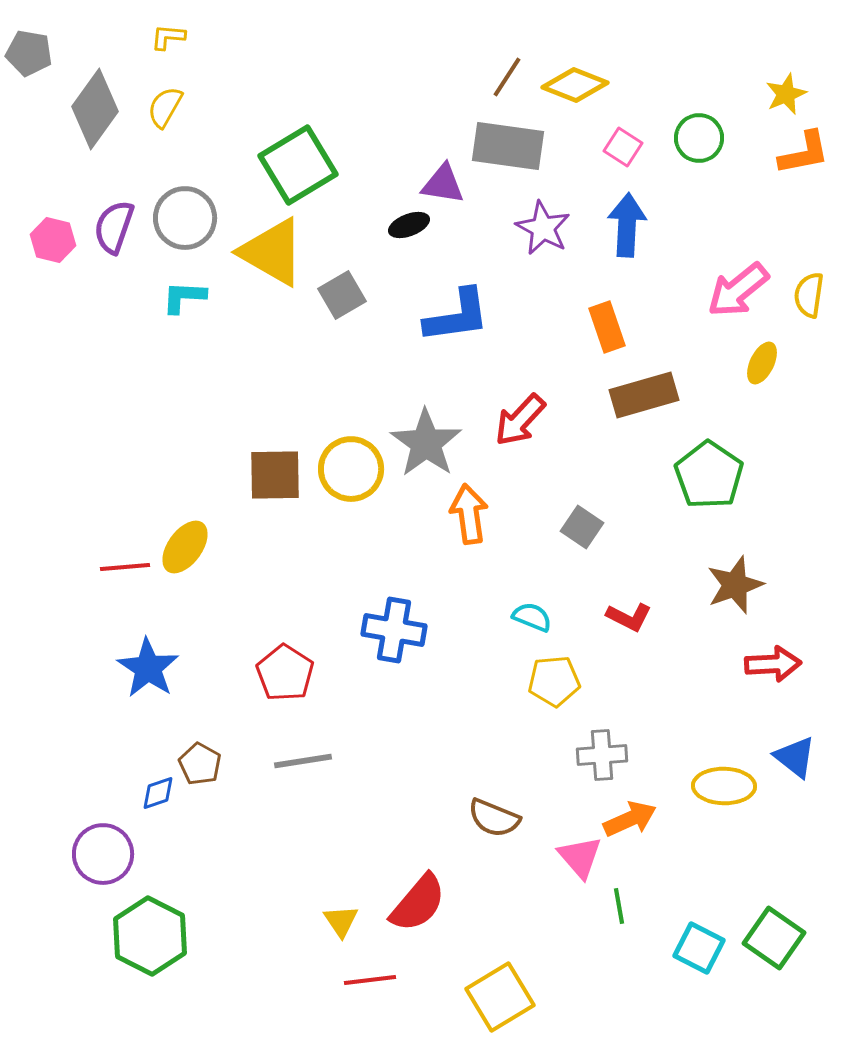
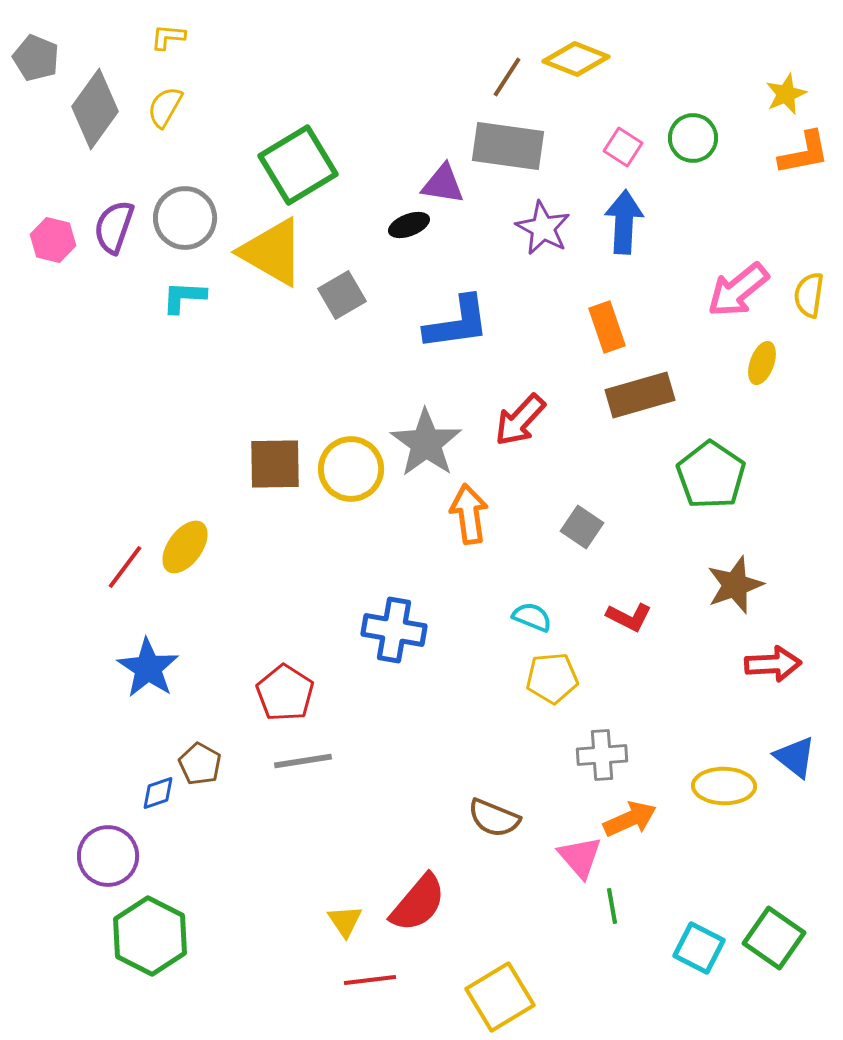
gray pentagon at (29, 53): moved 7 px right, 5 px down; rotated 12 degrees clockwise
yellow diamond at (575, 85): moved 1 px right, 26 px up
green circle at (699, 138): moved 6 px left
blue arrow at (627, 225): moved 3 px left, 3 px up
blue L-shape at (457, 316): moved 7 px down
yellow ellipse at (762, 363): rotated 6 degrees counterclockwise
brown rectangle at (644, 395): moved 4 px left
brown square at (275, 475): moved 11 px up
green pentagon at (709, 475): moved 2 px right
red line at (125, 567): rotated 48 degrees counterclockwise
red pentagon at (285, 673): moved 20 px down
yellow pentagon at (554, 681): moved 2 px left, 3 px up
purple circle at (103, 854): moved 5 px right, 2 px down
green line at (619, 906): moved 7 px left
yellow triangle at (341, 921): moved 4 px right
